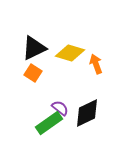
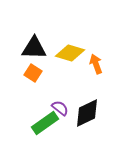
black triangle: rotated 28 degrees clockwise
green rectangle: moved 4 px left
